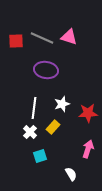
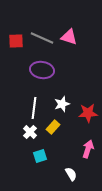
purple ellipse: moved 4 px left
